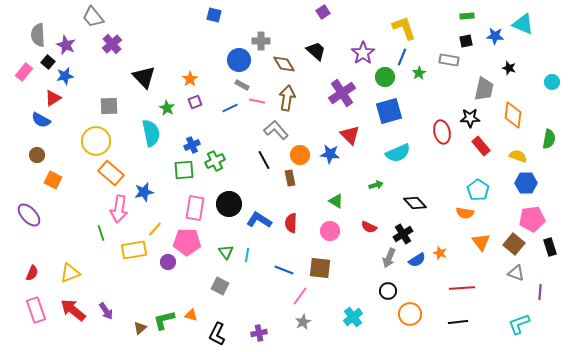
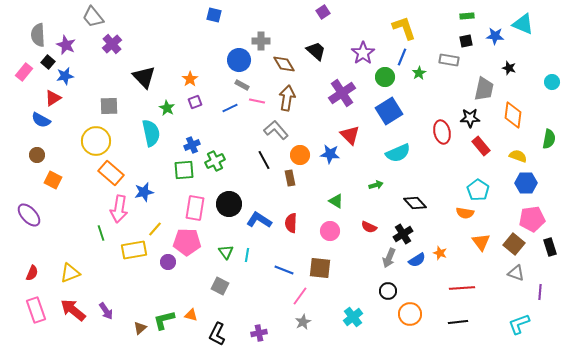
blue square at (389, 111): rotated 16 degrees counterclockwise
